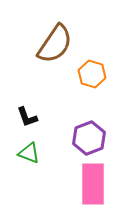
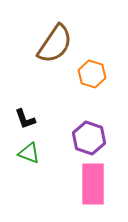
black L-shape: moved 2 px left, 2 px down
purple hexagon: rotated 20 degrees counterclockwise
